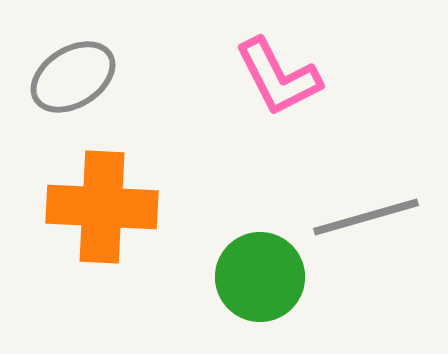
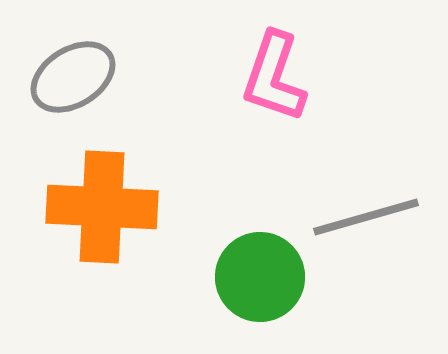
pink L-shape: moved 4 px left; rotated 46 degrees clockwise
